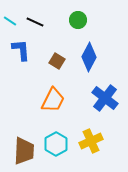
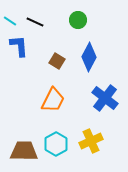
blue L-shape: moved 2 px left, 4 px up
brown trapezoid: rotated 92 degrees counterclockwise
